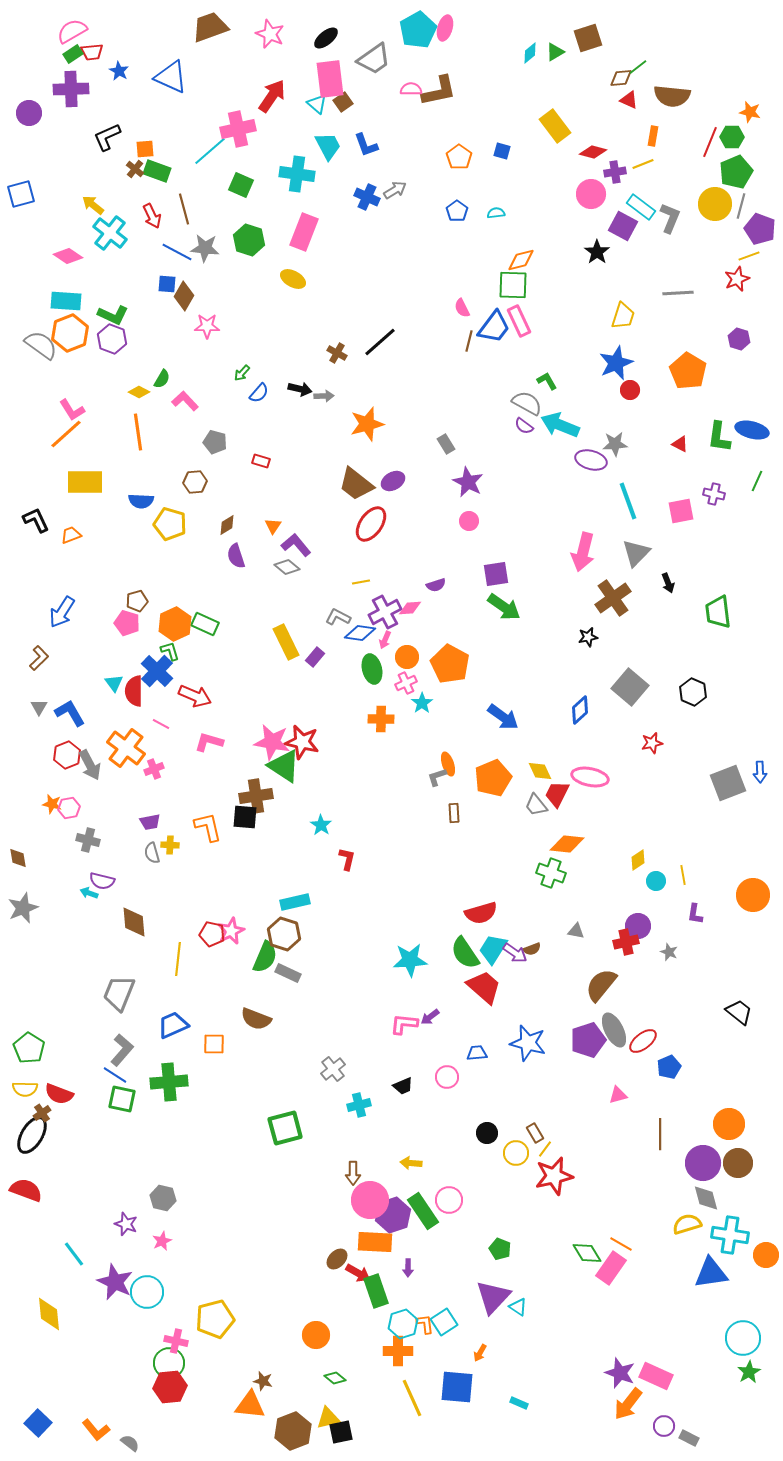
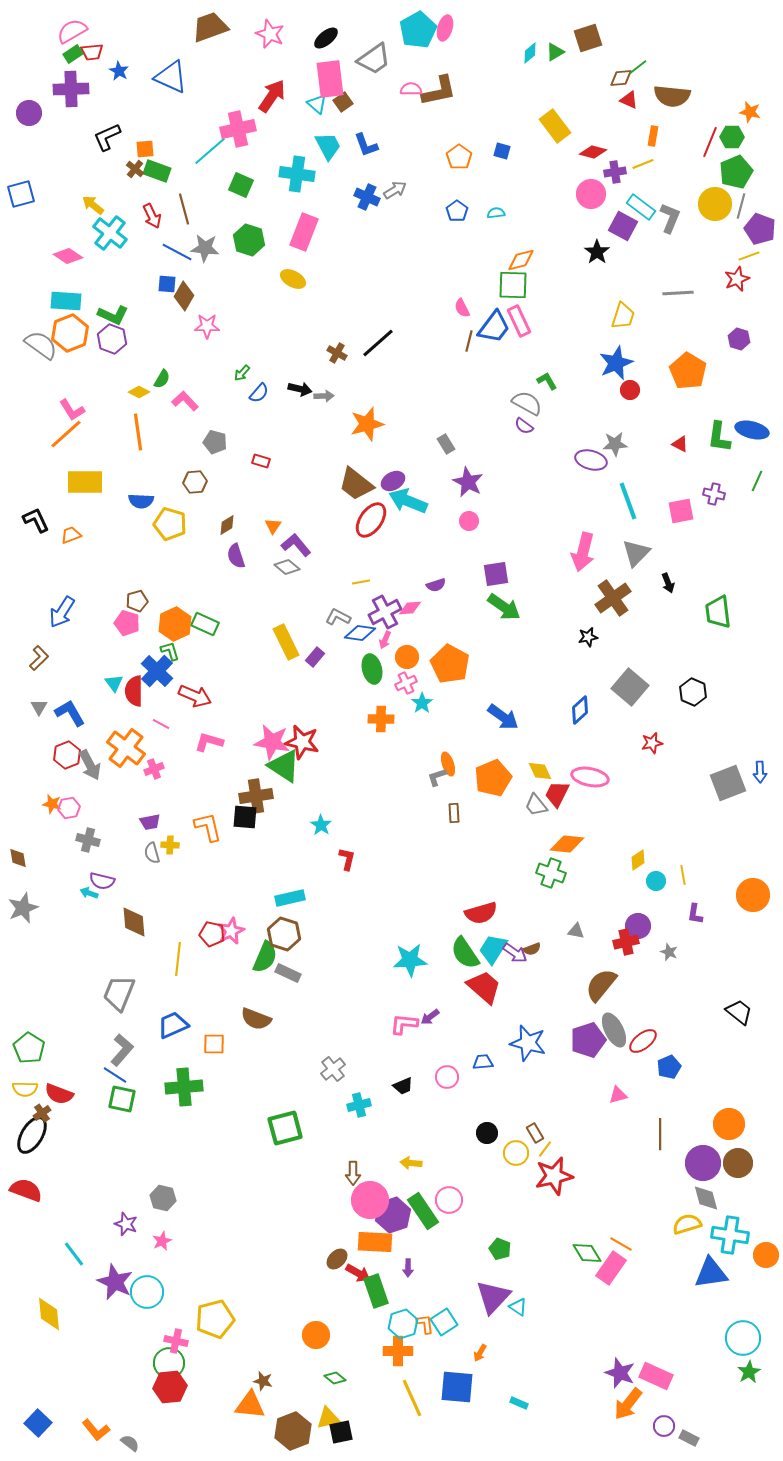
black line at (380, 342): moved 2 px left, 1 px down
cyan arrow at (560, 425): moved 152 px left, 76 px down
red ellipse at (371, 524): moved 4 px up
cyan rectangle at (295, 902): moved 5 px left, 4 px up
blue trapezoid at (477, 1053): moved 6 px right, 9 px down
green cross at (169, 1082): moved 15 px right, 5 px down
